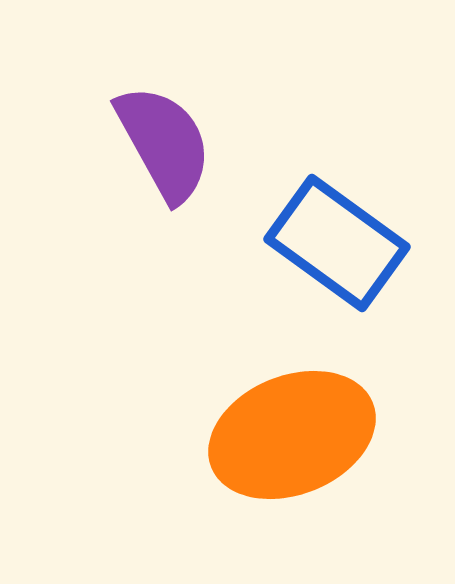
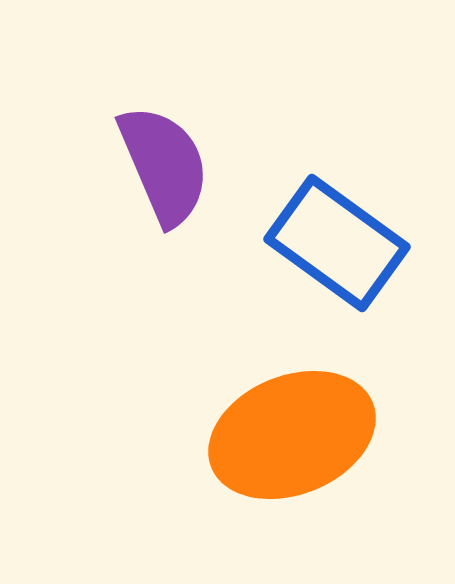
purple semicircle: moved 22 px down; rotated 6 degrees clockwise
